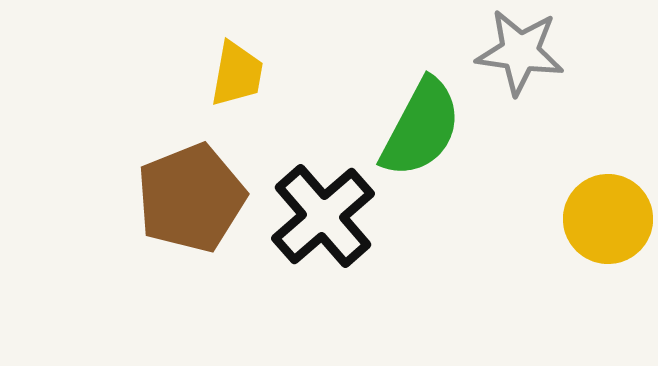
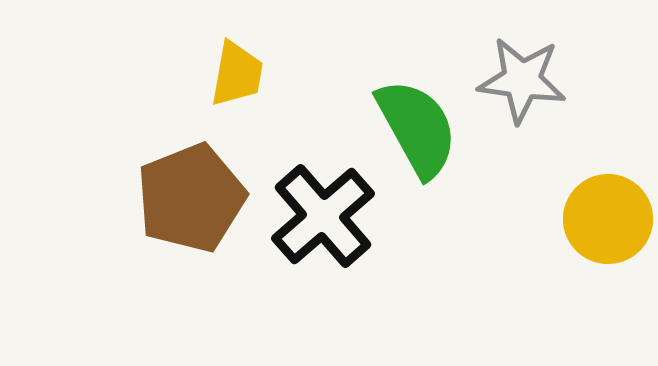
gray star: moved 2 px right, 28 px down
green semicircle: moved 4 px left; rotated 57 degrees counterclockwise
